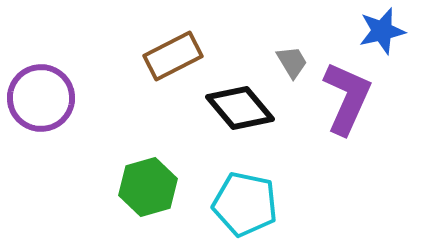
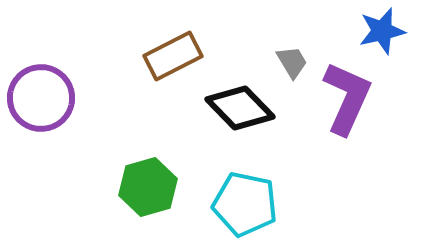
black diamond: rotated 4 degrees counterclockwise
